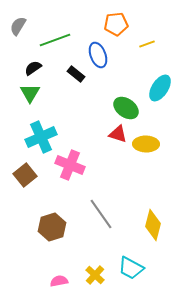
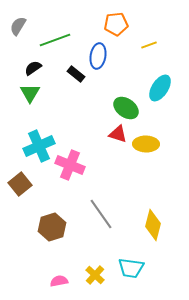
yellow line: moved 2 px right, 1 px down
blue ellipse: moved 1 px down; rotated 30 degrees clockwise
cyan cross: moved 2 px left, 9 px down
brown square: moved 5 px left, 9 px down
cyan trapezoid: rotated 20 degrees counterclockwise
